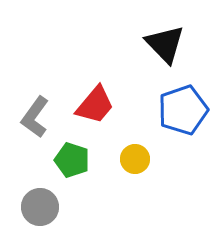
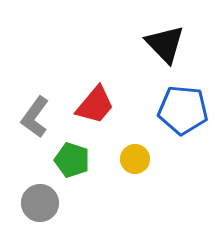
blue pentagon: rotated 24 degrees clockwise
gray circle: moved 4 px up
